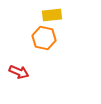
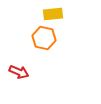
yellow rectangle: moved 1 px right, 1 px up
